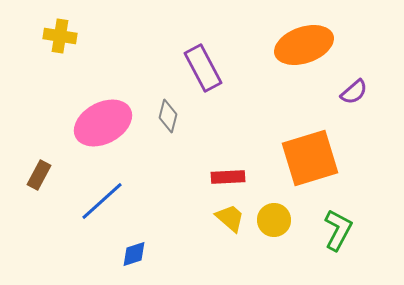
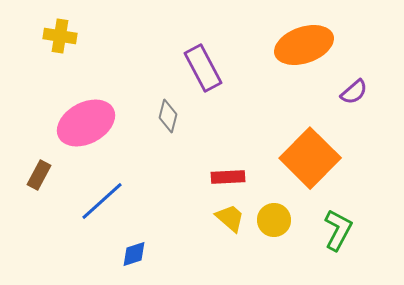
pink ellipse: moved 17 px left
orange square: rotated 28 degrees counterclockwise
